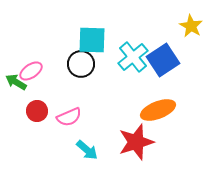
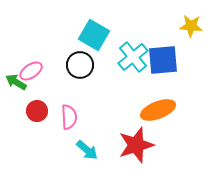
yellow star: rotated 25 degrees counterclockwise
cyan square: moved 2 px right, 5 px up; rotated 28 degrees clockwise
blue square: rotated 28 degrees clockwise
black circle: moved 1 px left, 1 px down
pink semicircle: rotated 70 degrees counterclockwise
red star: moved 3 px down
